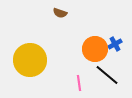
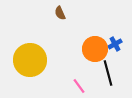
brown semicircle: rotated 48 degrees clockwise
black line: moved 1 px right, 2 px up; rotated 35 degrees clockwise
pink line: moved 3 px down; rotated 28 degrees counterclockwise
